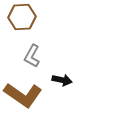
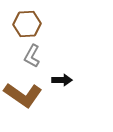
brown hexagon: moved 5 px right, 7 px down
black arrow: rotated 12 degrees counterclockwise
